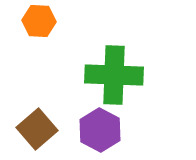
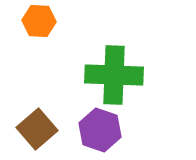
purple hexagon: rotated 9 degrees counterclockwise
